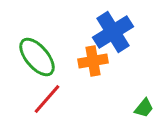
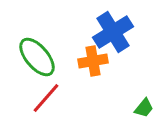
red line: moved 1 px left, 1 px up
